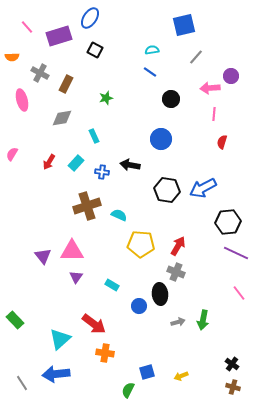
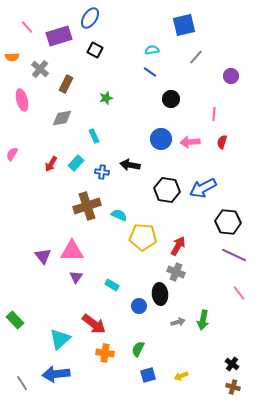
gray cross at (40, 73): moved 4 px up; rotated 12 degrees clockwise
pink arrow at (210, 88): moved 20 px left, 54 px down
red arrow at (49, 162): moved 2 px right, 2 px down
black hexagon at (228, 222): rotated 10 degrees clockwise
yellow pentagon at (141, 244): moved 2 px right, 7 px up
purple line at (236, 253): moved 2 px left, 2 px down
blue square at (147, 372): moved 1 px right, 3 px down
green semicircle at (128, 390): moved 10 px right, 41 px up
